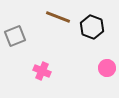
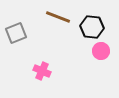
black hexagon: rotated 15 degrees counterclockwise
gray square: moved 1 px right, 3 px up
pink circle: moved 6 px left, 17 px up
